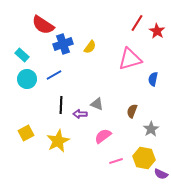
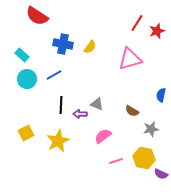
red semicircle: moved 6 px left, 9 px up
red star: rotated 21 degrees clockwise
blue cross: rotated 30 degrees clockwise
blue semicircle: moved 8 px right, 16 px down
brown semicircle: rotated 80 degrees counterclockwise
gray star: rotated 21 degrees clockwise
